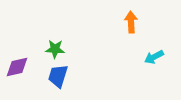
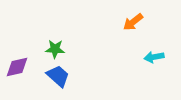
orange arrow: moved 2 px right; rotated 125 degrees counterclockwise
cyan arrow: rotated 18 degrees clockwise
blue trapezoid: rotated 115 degrees clockwise
